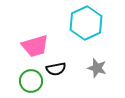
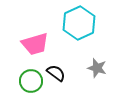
cyan hexagon: moved 7 px left
pink trapezoid: moved 2 px up
black semicircle: moved 4 px down; rotated 132 degrees counterclockwise
